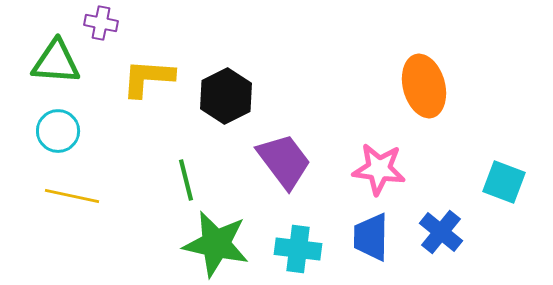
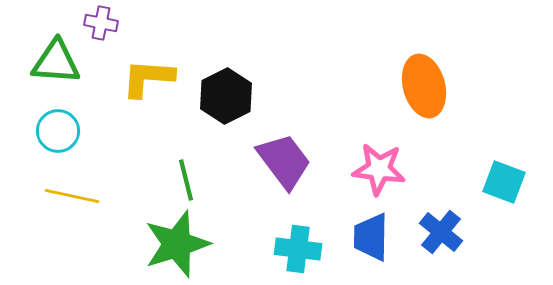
green star: moved 39 px left; rotated 30 degrees counterclockwise
